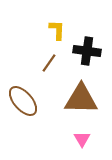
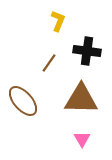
yellow L-shape: moved 1 px right, 9 px up; rotated 20 degrees clockwise
